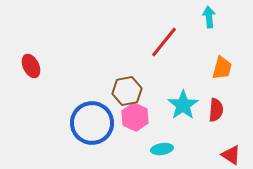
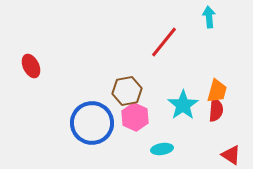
orange trapezoid: moved 5 px left, 23 px down
